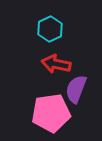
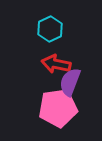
purple semicircle: moved 6 px left, 7 px up
pink pentagon: moved 7 px right, 5 px up
